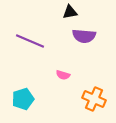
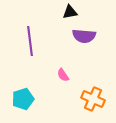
purple line: rotated 60 degrees clockwise
pink semicircle: rotated 40 degrees clockwise
orange cross: moved 1 px left
